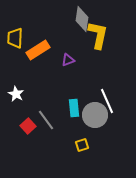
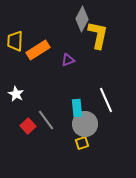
gray diamond: rotated 20 degrees clockwise
yellow trapezoid: moved 3 px down
white line: moved 1 px left, 1 px up
cyan rectangle: moved 3 px right
gray circle: moved 10 px left, 9 px down
yellow square: moved 2 px up
